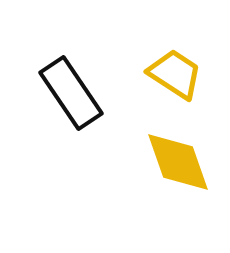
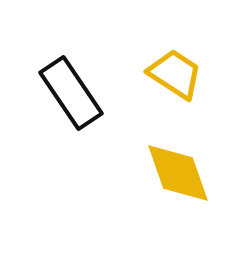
yellow diamond: moved 11 px down
